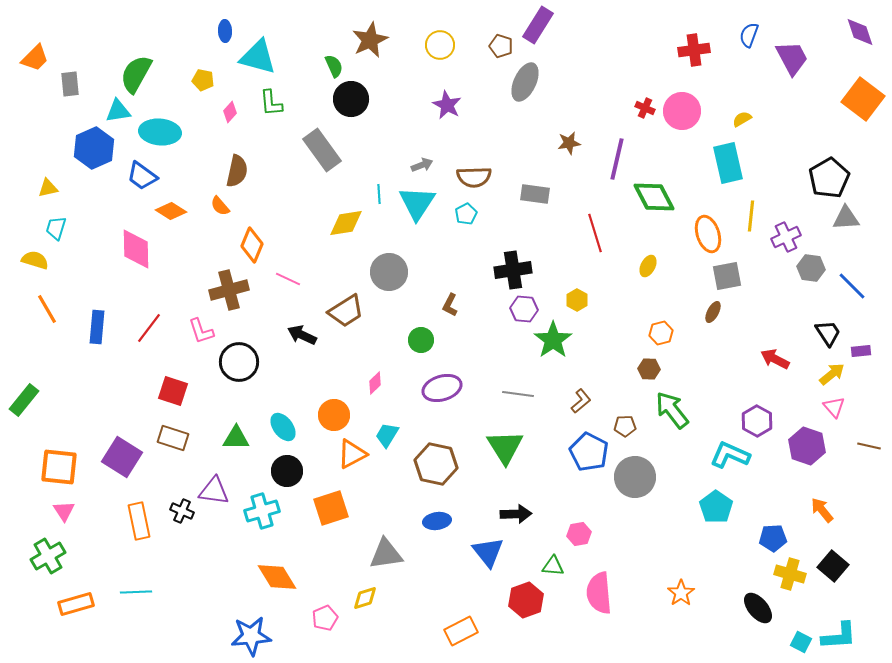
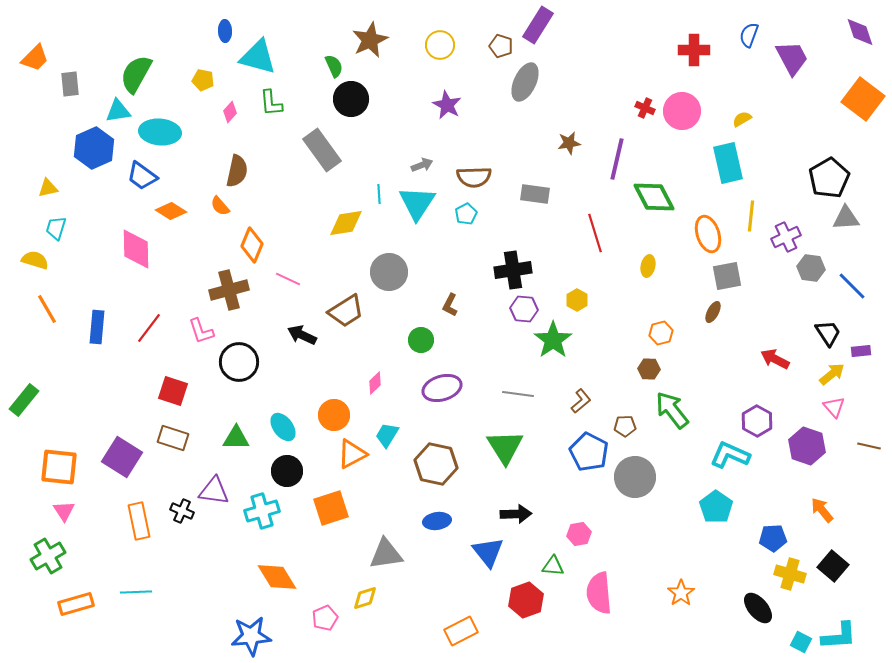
red cross at (694, 50): rotated 8 degrees clockwise
yellow ellipse at (648, 266): rotated 15 degrees counterclockwise
